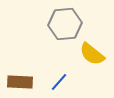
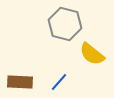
gray hexagon: rotated 20 degrees clockwise
